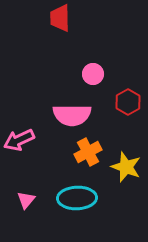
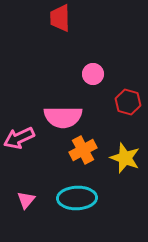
red hexagon: rotated 15 degrees counterclockwise
pink semicircle: moved 9 px left, 2 px down
pink arrow: moved 2 px up
orange cross: moved 5 px left, 2 px up
yellow star: moved 1 px left, 9 px up
